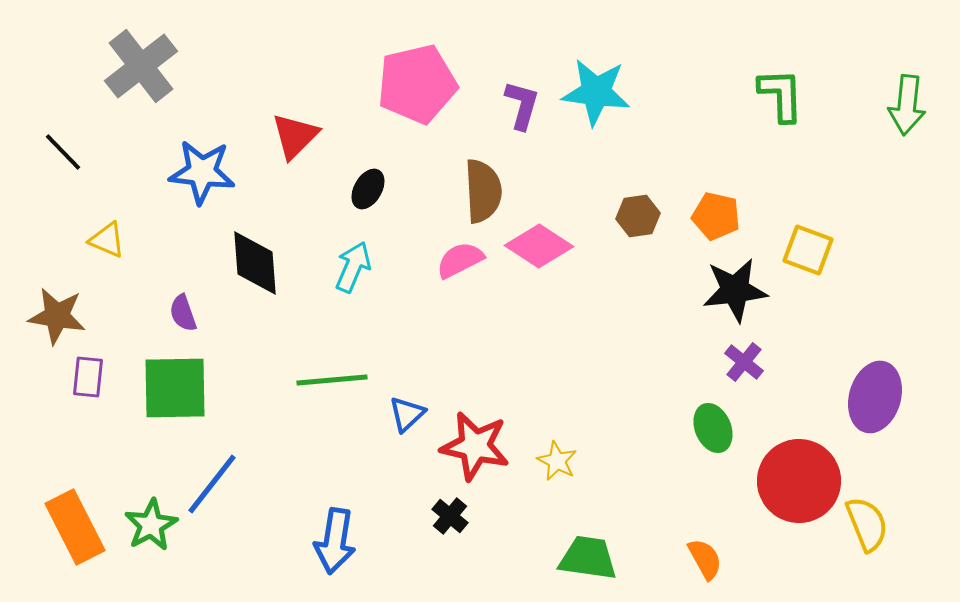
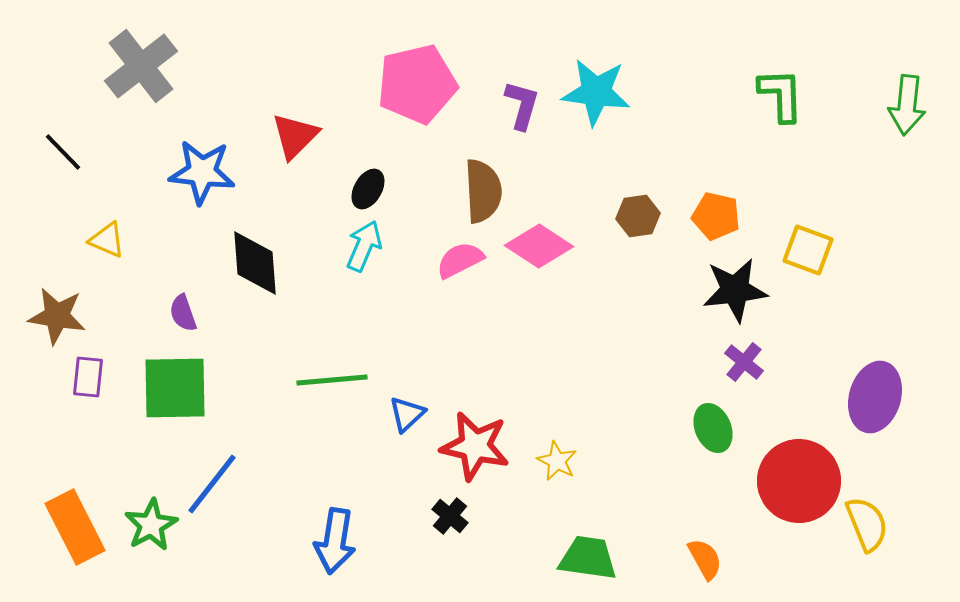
cyan arrow: moved 11 px right, 21 px up
